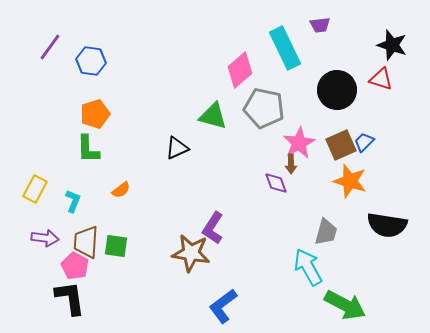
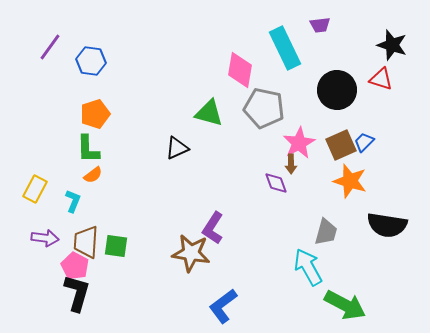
pink diamond: rotated 39 degrees counterclockwise
green triangle: moved 4 px left, 3 px up
orange semicircle: moved 28 px left, 15 px up
black L-shape: moved 7 px right, 5 px up; rotated 24 degrees clockwise
